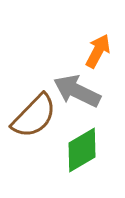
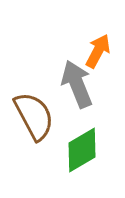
gray arrow: moved 7 px up; rotated 42 degrees clockwise
brown semicircle: rotated 72 degrees counterclockwise
